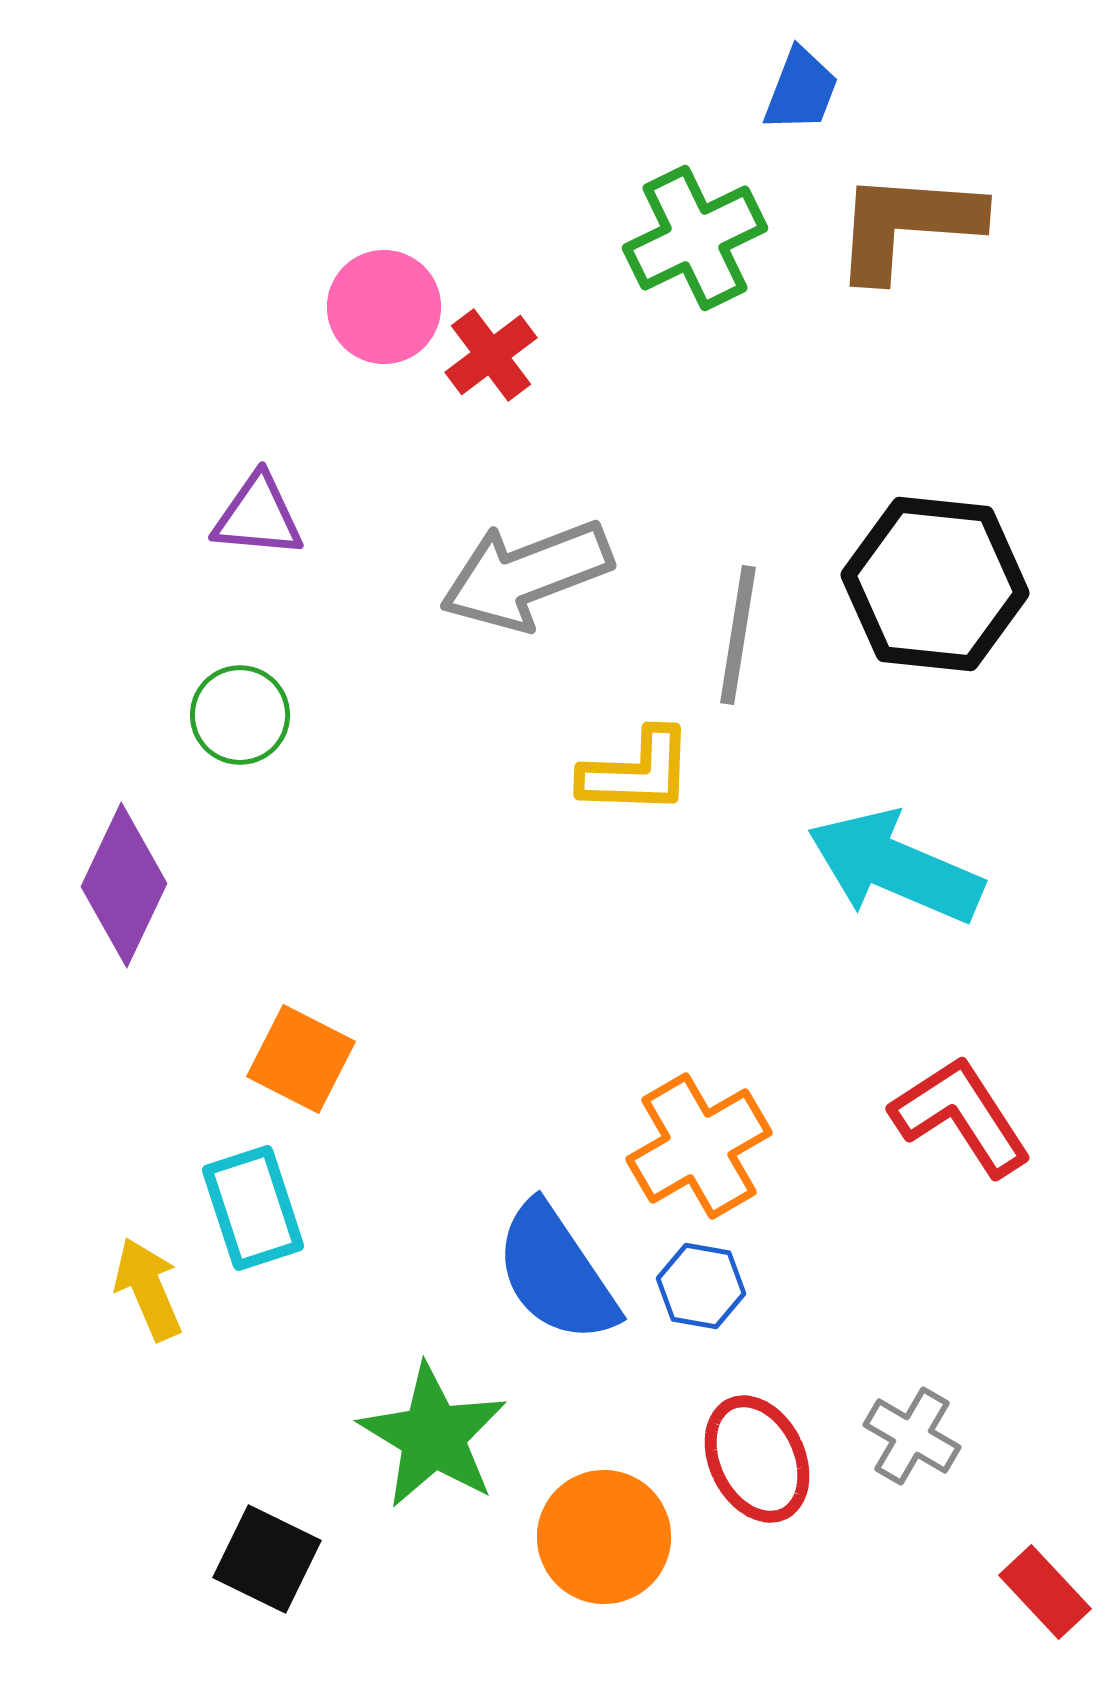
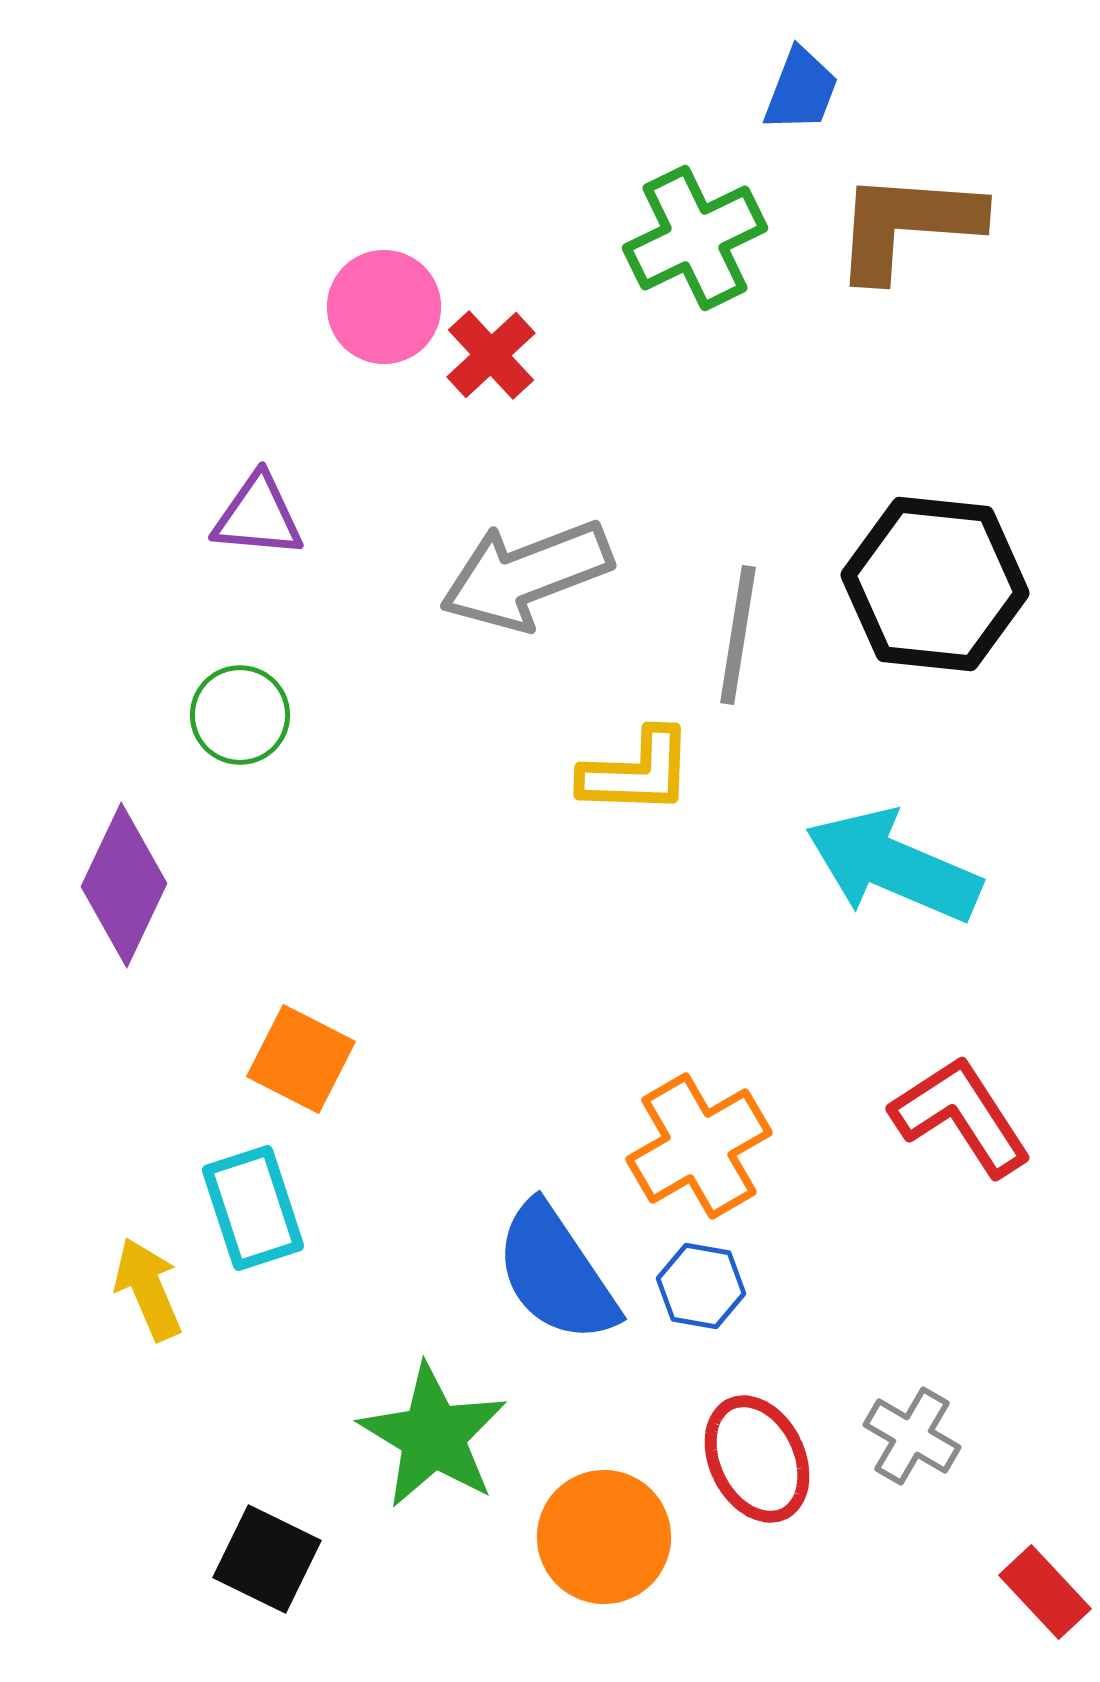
red cross: rotated 6 degrees counterclockwise
cyan arrow: moved 2 px left, 1 px up
